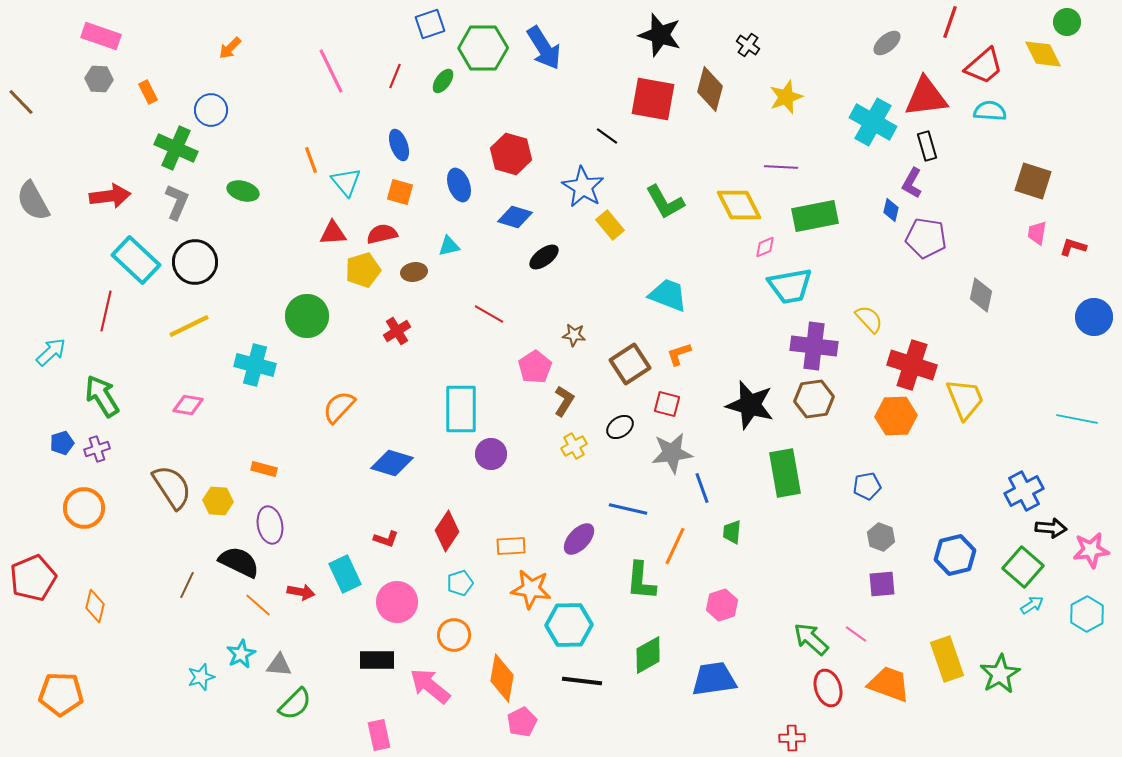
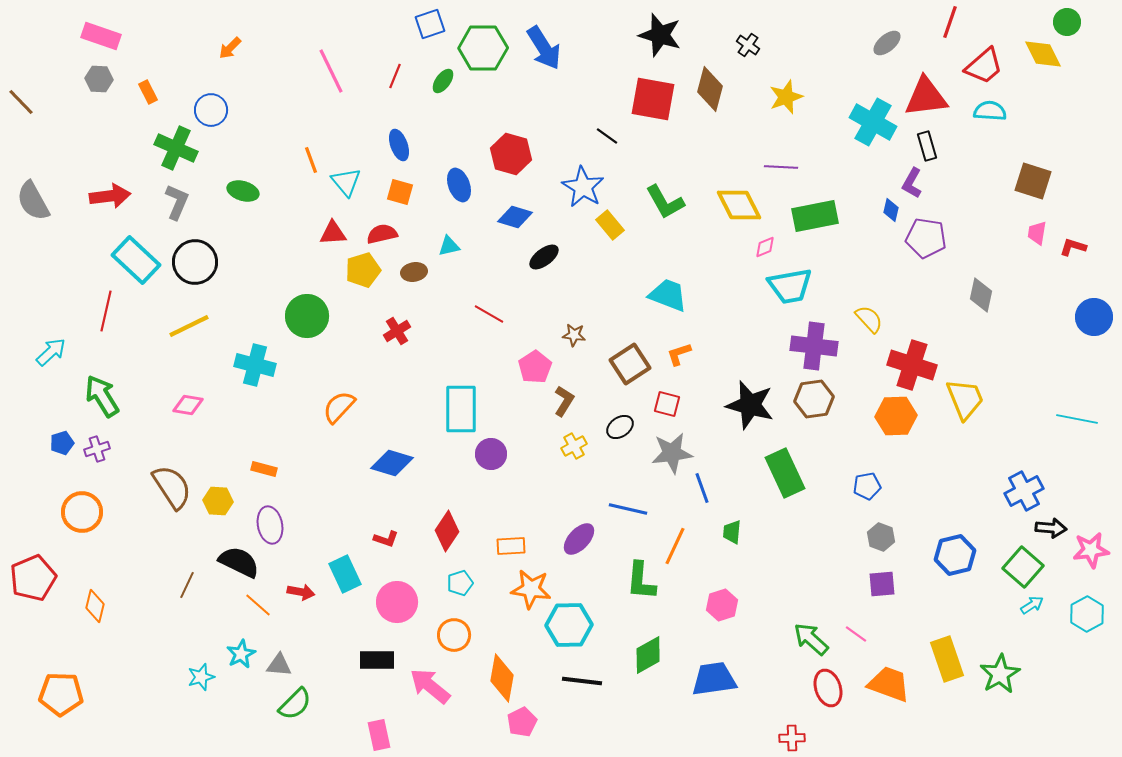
green rectangle at (785, 473): rotated 15 degrees counterclockwise
orange circle at (84, 508): moved 2 px left, 4 px down
